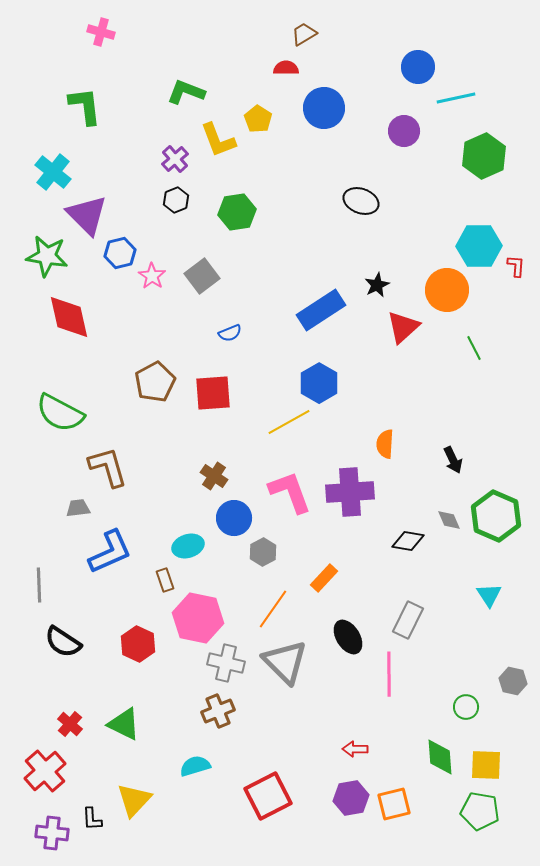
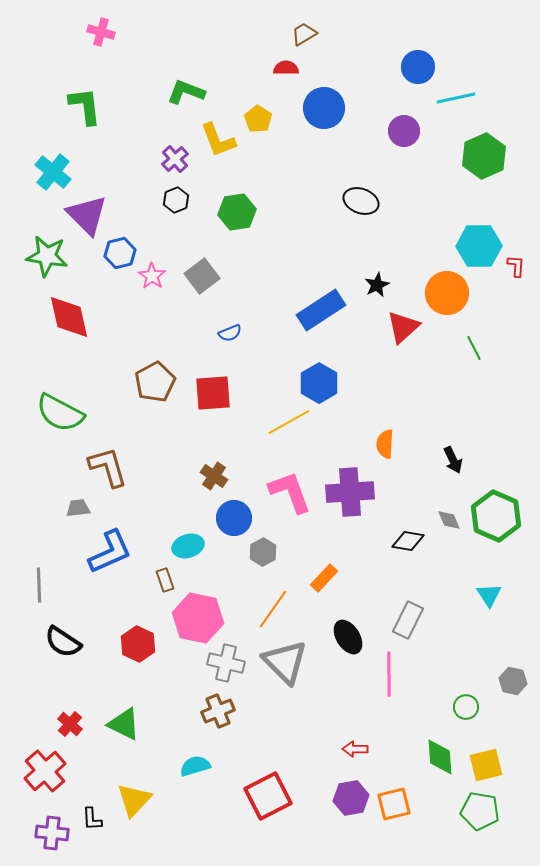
orange circle at (447, 290): moved 3 px down
yellow square at (486, 765): rotated 16 degrees counterclockwise
